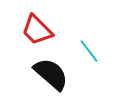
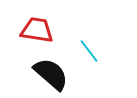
red trapezoid: rotated 144 degrees clockwise
